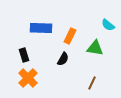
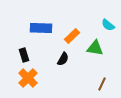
orange rectangle: moved 2 px right; rotated 21 degrees clockwise
brown line: moved 10 px right, 1 px down
